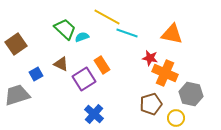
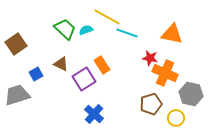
cyan semicircle: moved 4 px right, 7 px up
